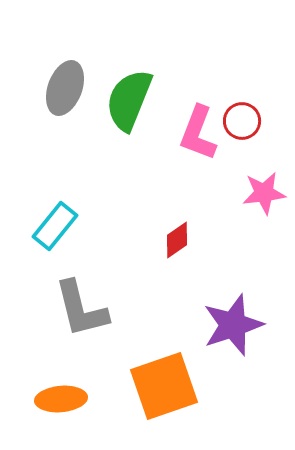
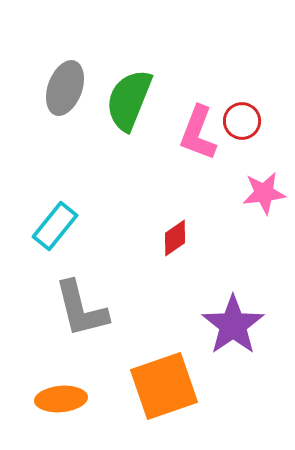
red diamond: moved 2 px left, 2 px up
purple star: rotated 16 degrees counterclockwise
